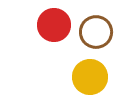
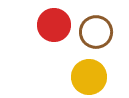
yellow circle: moved 1 px left
